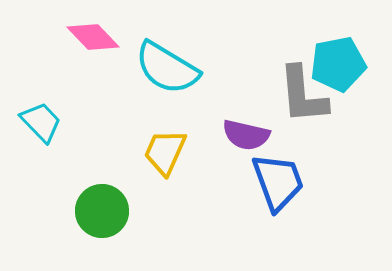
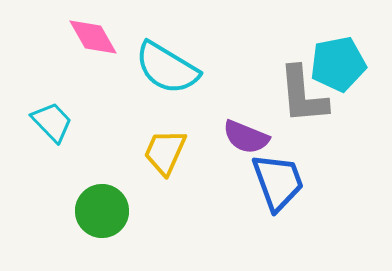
pink diamond: rotated 14 degrees clockwise
cyan trapezoid: moved 11 px right
purple semicircle: moved 2 px down; rotated 9 degrees clockwise
